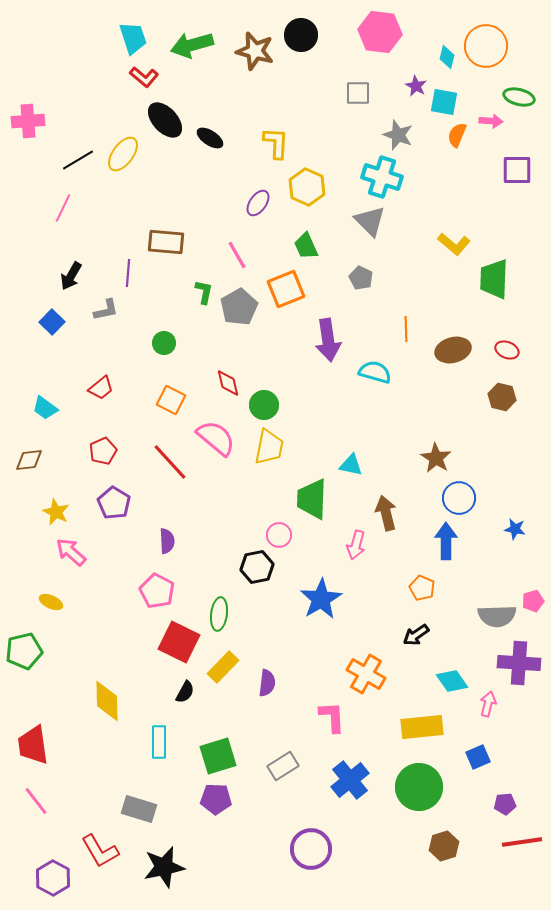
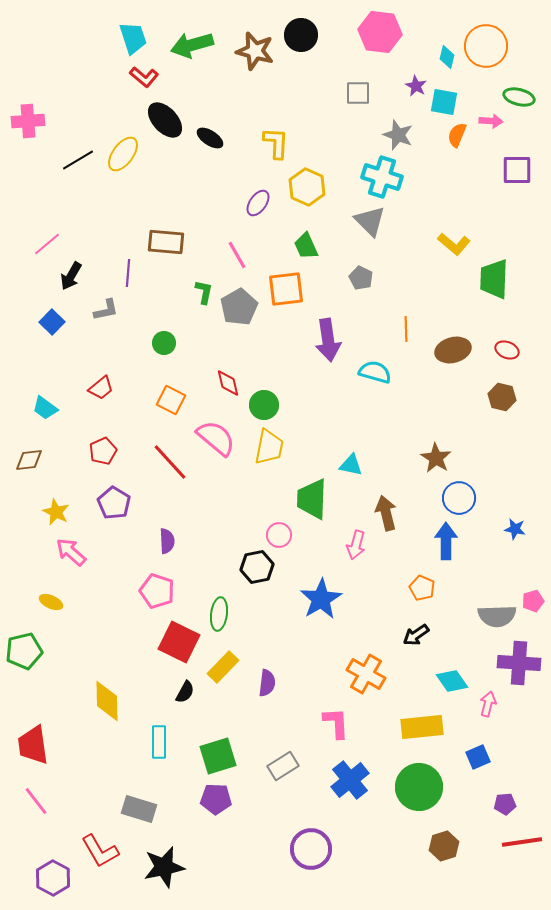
pink line at (63, 208): moved 16 px left, 36 px down; rotated 24 degrees clockwise
orange square at (286, 289): rotated 15 degrees clockwise
pink pentagon at (157, 591): rotated 8 degrees counterclockwise
pink L-shape at (332, 717): moved 4 px right, 6 px down
